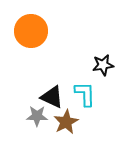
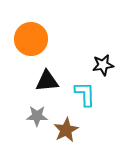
orange circle: moved 8 px down
black triangle: moved 5 px left, 16 px up; rotated 30 degrees counterclockwise
brown star: moved 8 px down
